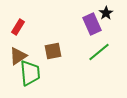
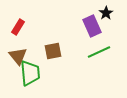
purple rectangle: moved 2 px down
green line: rotated 15 degrees clockwise
brown triangle: rotated 36 degrees counterclockwise
